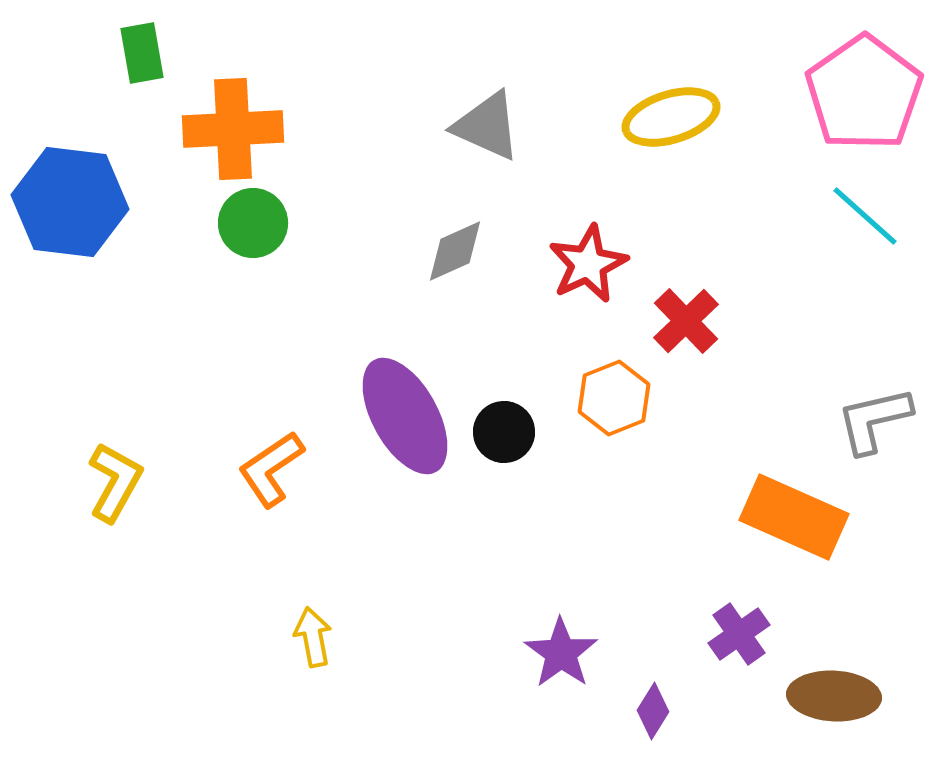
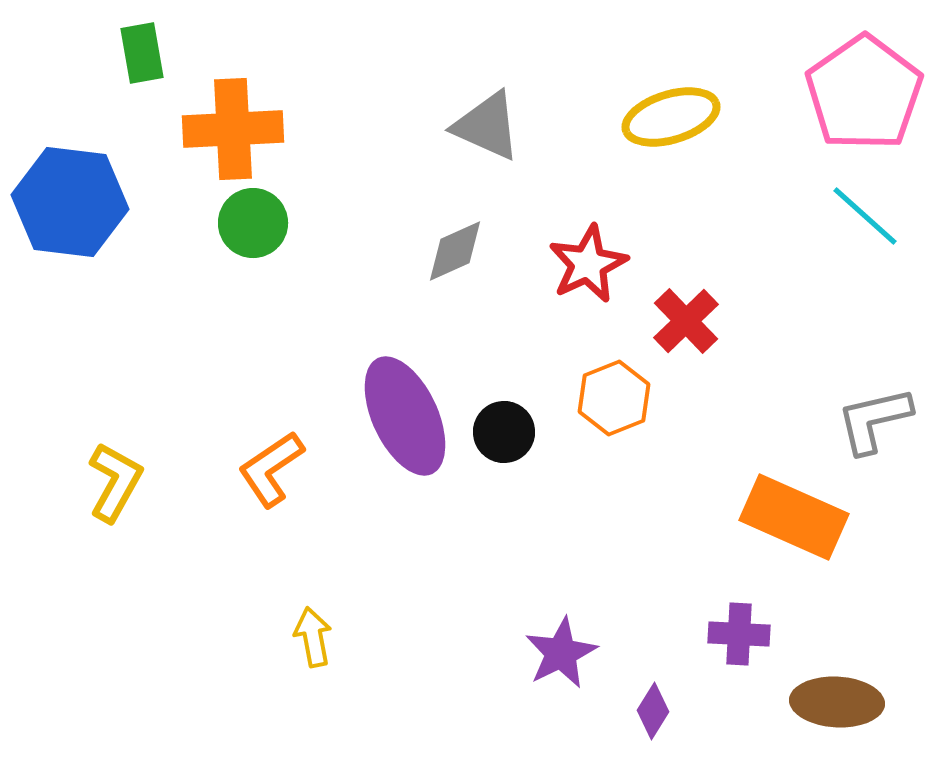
purple ellipse: rotated 4 degrees clockwise
purple cross: rotated 38 degrees clockwise
purple star: rotated 10 degrees clockwise
brown ellipse: moved 3 px right, 6 px down
